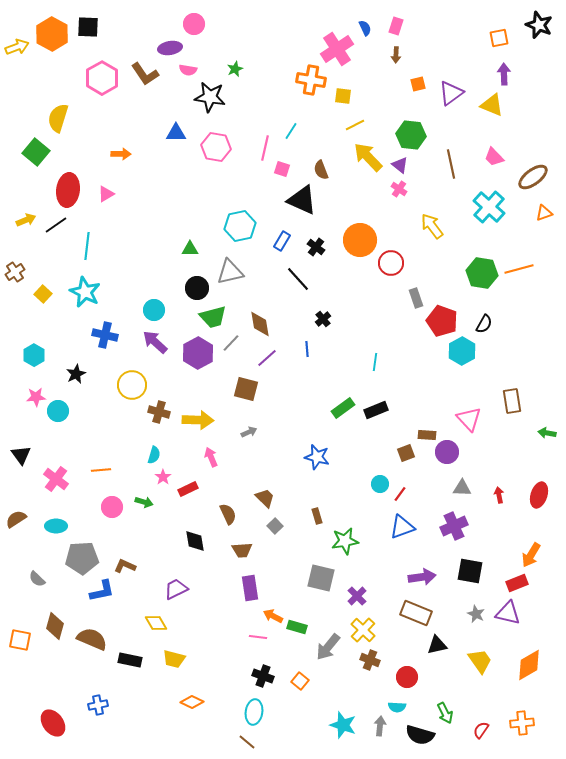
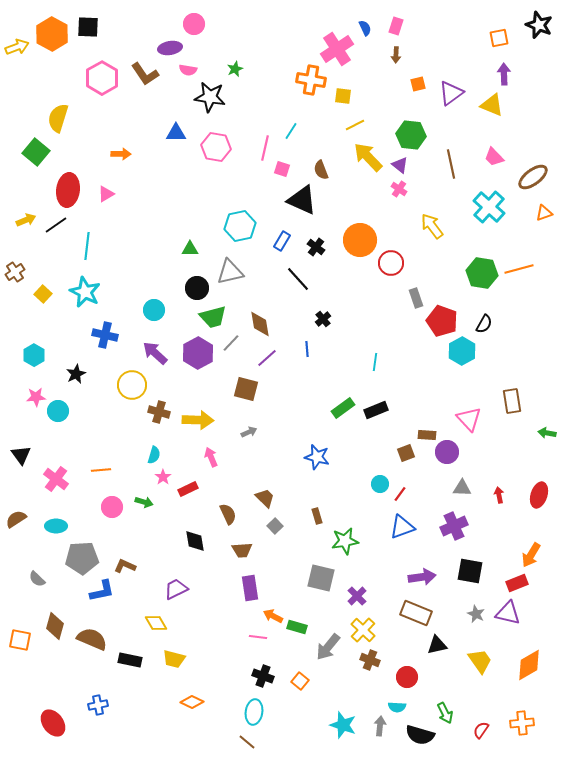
purple arrow at (155, 342): moved 11 px down
